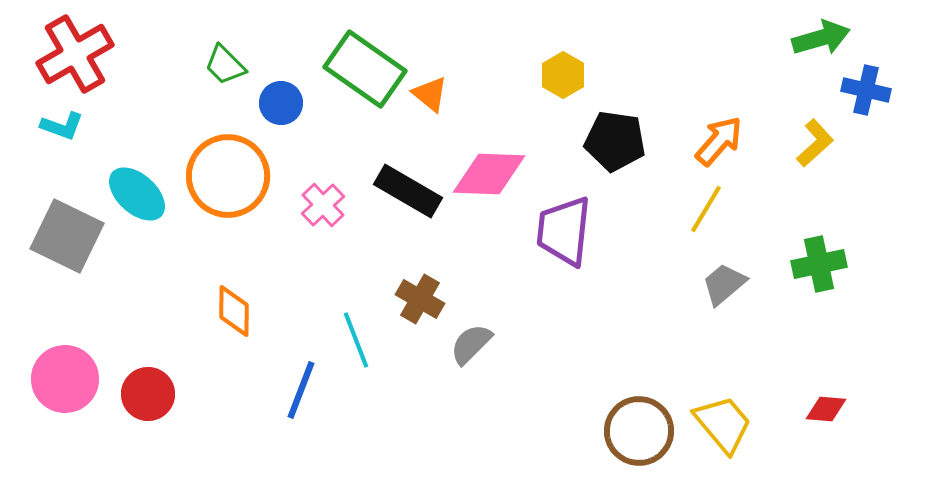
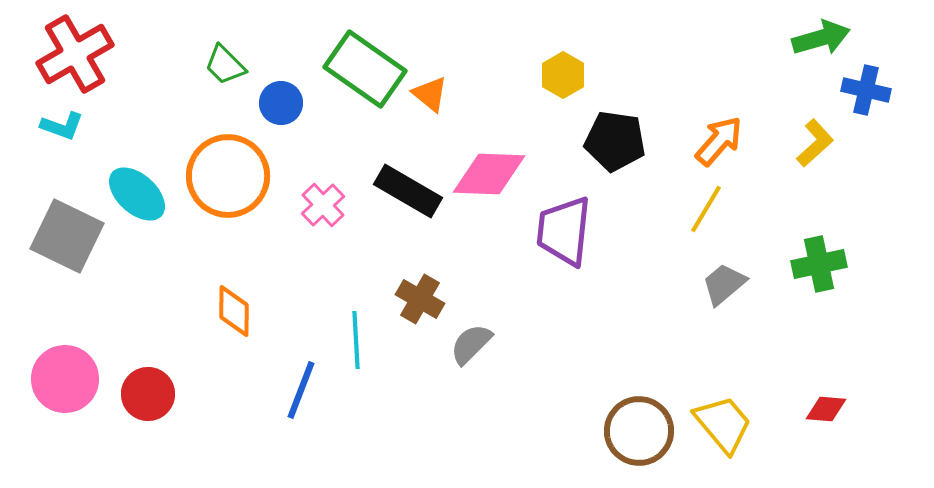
cyan line: rotated 18 degrees clockwise
